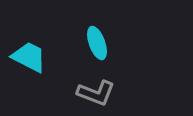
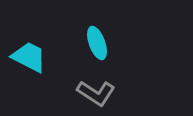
gray L-shape: rotated 12 degrees clockwise
